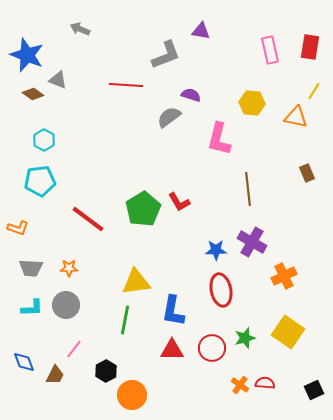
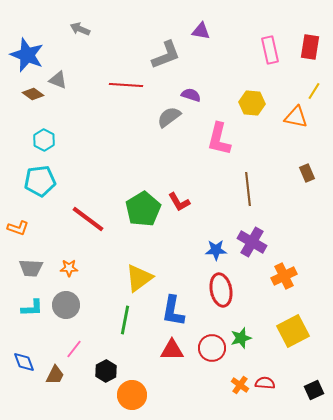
yellow triangle at (136, 282): moved 3 px right, 4 px up; rotated 28 degrees counterclockwise
yellow square at (288, 332): moved 5 px right, 1 px up; rotated 28 degrees clockwise
green star at (245, 338): moved 4 px left
